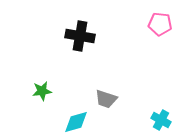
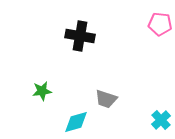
cyan cross: rotated 18 degrees clockwise
